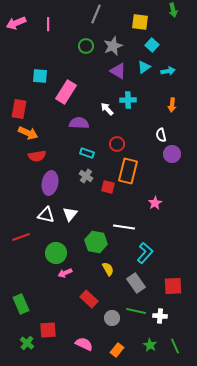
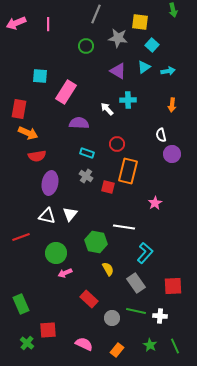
gray star at (113, 46): moved 5 px right, 8 px up; rotated 30 degrees clockwise
white triangle at (46, 215): moved 1 px right, 1 px down
